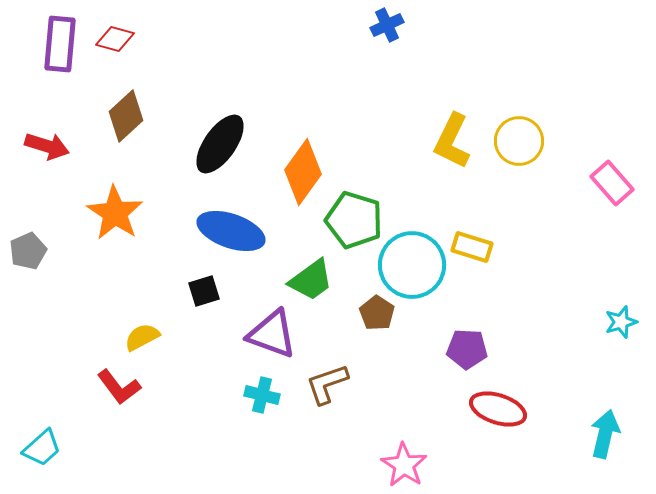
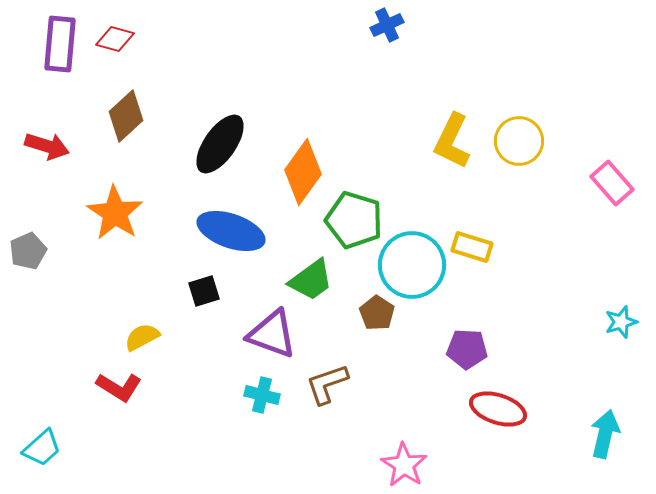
red L-shape: rotated 21 degrees counterclockwise
